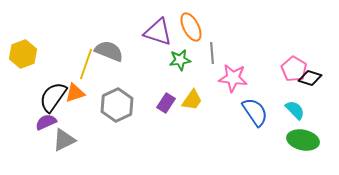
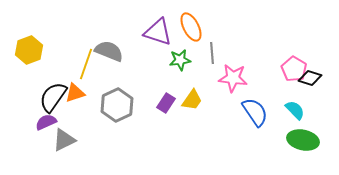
yellow hexagon: moved 6 px right, 4 px up
